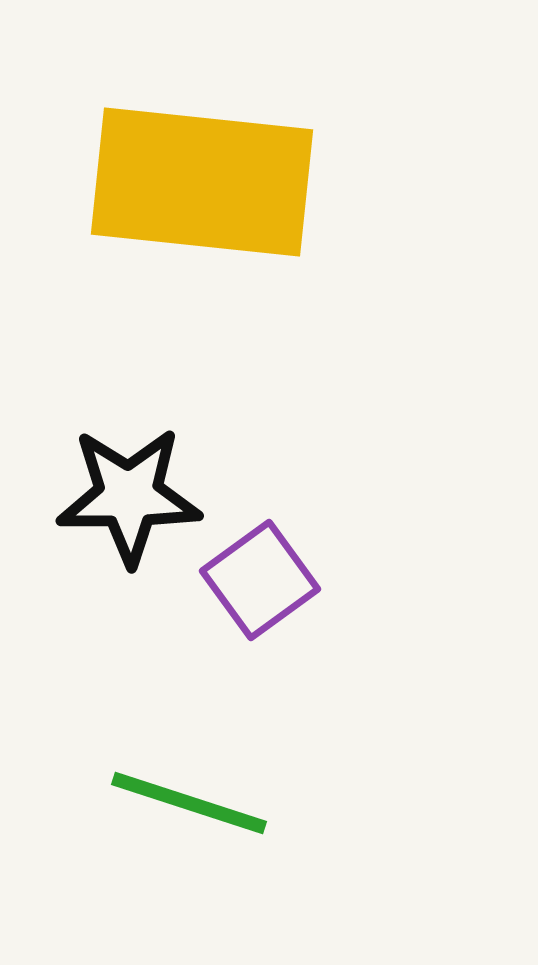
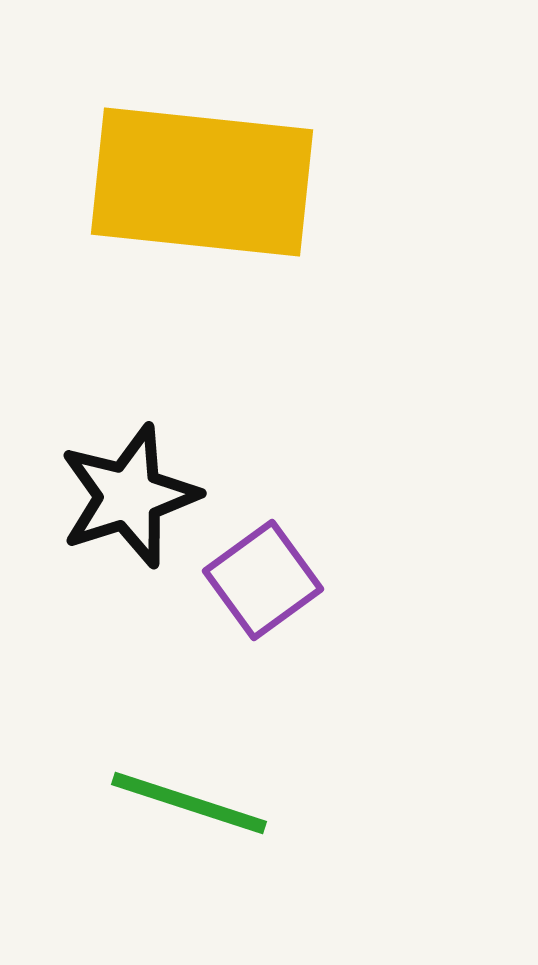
black star: rotated 18 degrees counterclockwise
purple square: moved 3 px right
